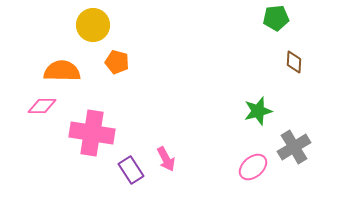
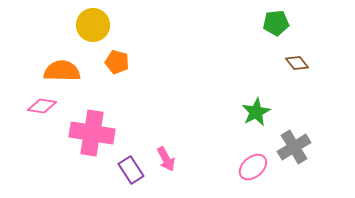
green pentagon: moved 5 px down
brown diamond: moved 3 px right, 1 px down; rotated 40 degrees counterclockwise
pink diamond: rotated 8 degrees clockwise
green star: moved 2 px left, 1 px down; rotated 12 degrees counterclockwise
